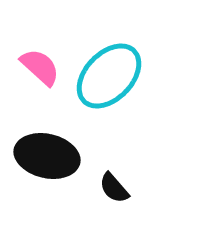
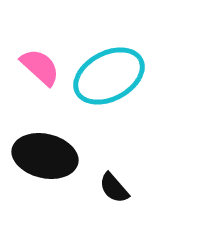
cyan ellipse: rotated 18 degrees clockwise
black ellipse: moved 2 px left
